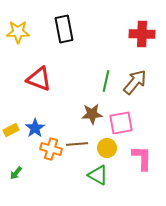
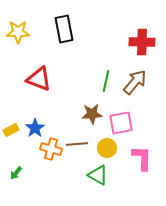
red cross: moved 8 px down
